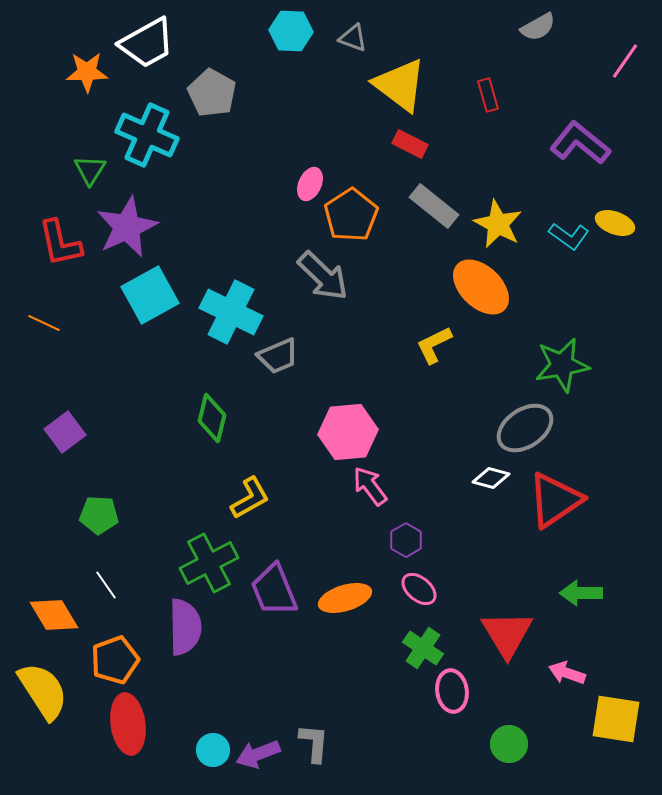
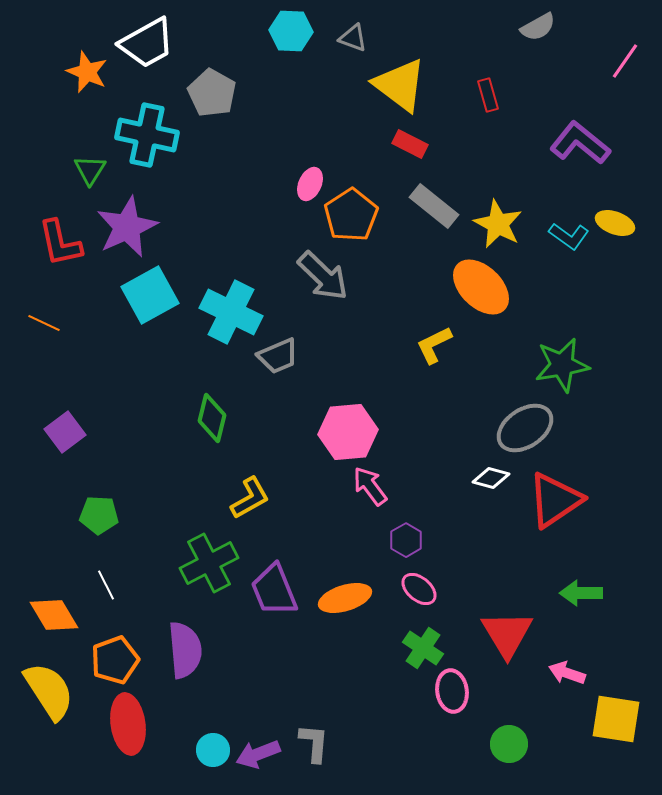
orange star at (87, 72): rotated 24 degrees clockwise
cyan cross at (147, 135): rotated 12 degrees counterclockwise
white line at (106, 585): rotated 8 degrees clockwise
purple semicircle at (185, 627): moved 23 px down; rotated 4 degrees counterclockwise
yellow semicircle at (43, 691): moved 6 px right
